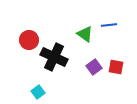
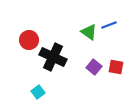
blue line: rotated 14 degrees counterclockwise
green triangle: moved 4 px right, 2 px up
black cross: moved 1 px left
purple square: rotated 14 degrees counterclockwise
